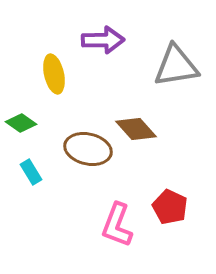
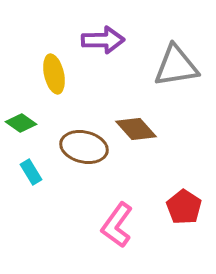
brown ellipse: moved 4 px left, 2 px up
red pentagon: moved 14 px right; rotated 8 degrees clockwise
pink L-shape: rotated 15 degrees clockwise
